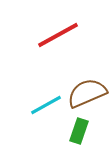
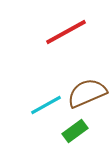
red line: moved 8 px right, 3 px up
green rectangle: moved 4 px left; rotated 35 degrees clockwise
